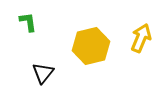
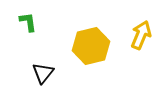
yellow arrow: moved 3 px up
